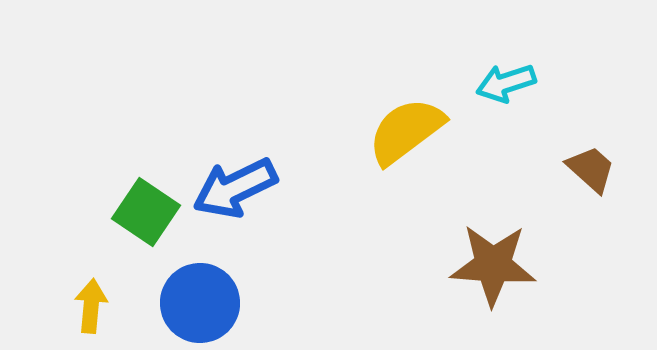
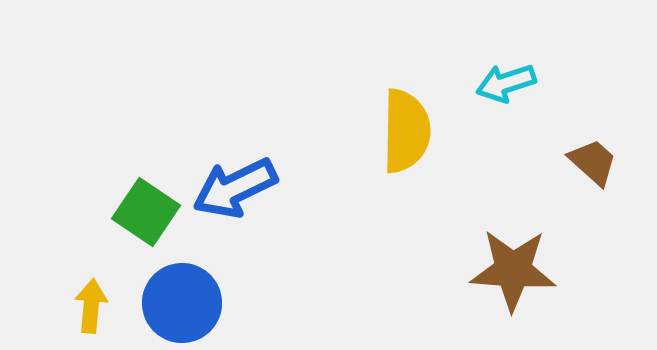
yellow semicircle: rotated 128 degrees clockwise
brown trapezoid: moved 2 px right, 7 px up
brown star: moved 20 px right, 5 px down
blue circle: moved 18 px left
